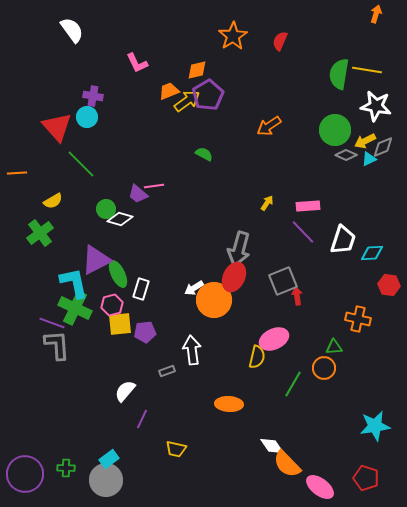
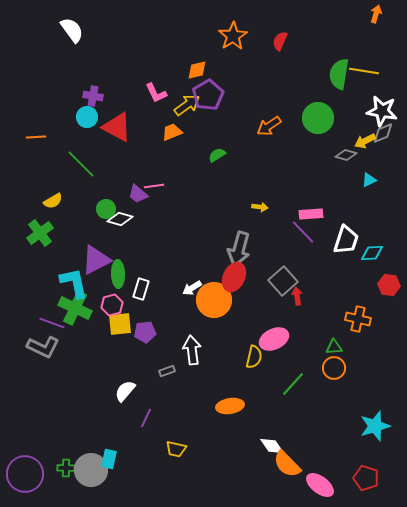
pink L-shape at (137, 63): moved 19 px right, 30 px down
yellow line at (367, 70): moved 3 px left, 1 px down
orange trapezoid at (169, 91): moved 3 px right, 41 px down
yellow arrow at (187, 101): moved 4 px down
white star at (376, 106): moved 6 px right, 5 px down
red triangle at (57, 127): moved 60 px right; rotated 20 degrees counterclockwise
green circle at (335, 130): moved 17 px left, 12 px up
gray diamond at (383, 147): moved 14 px up
green semicircle at (204, 154): moved 13 px right, 1 px down; rotated 60 degrees counterclockwise
gray diamond at (346, 155): rotated 10 degrees counterclockwise
cyan triangle at (369, 159): moved 21 px down
orange line at (17, 173): moved 19 px right, 36 px up
yellow arrow at (267, 203): moved 7 px left, 4 px down; rotated 63 degrees clockwise
pink rectangle at (308, 206): moved 3 px right, 8 px down
white trapezoid at (343, 240): moved 3 px right
green ellipse at (118, 274): rotated 24 degrees clockwise
gray square at (283, 281): rotated 20 degrees counterclockwise
white arrow at (194, 288): moved 2 px left
gray L-shape at (57, 345): moved 14 px left, 2 px down; rotated 120 degrees clockwise
yellow semicircle at (257, 357): moved 3 px left
orange circle at (324, 368): moved 10 px right
green line at (293, 384): rotated 12 degrees clockwise
orange ellipse at (229, 404): moved 1 px right, 2 px down; rotated 12 degrees counterclockwise
purple line at (142, 419): moved 4 px right, 1 px up
cyan star at (375, 426): rotated 8 degrees counterclockwise
cyan rectangle at (109, 459): rotated 42 degrees counterclockwise
gray circle at (106, 480): moved 15 px left, 10 px up
pink ellipse at (320, 487): moved 2 px up
